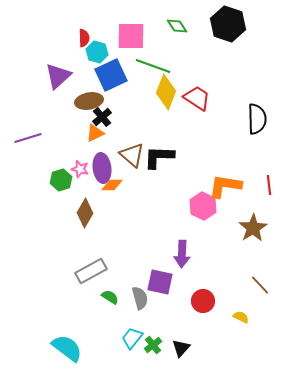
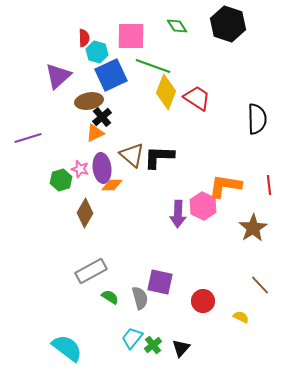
purple arrow: moved 4 px left, 40 px up
